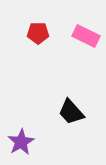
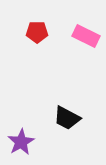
red pentagon: moved 1 px left, 1 px up
black trapezoid: moved 4 px left, 6 px down; rotated 20 degrees counterclockwise
